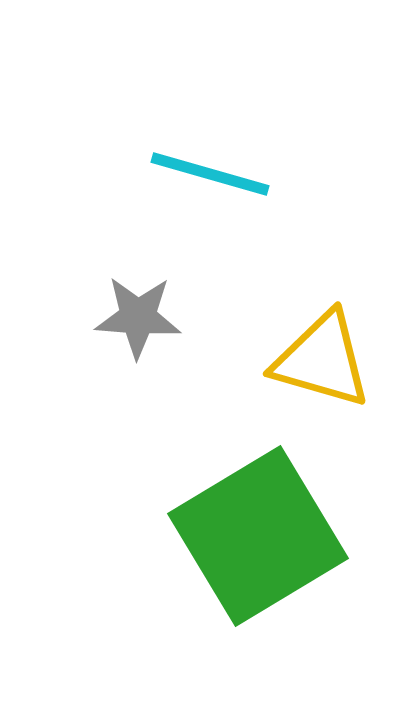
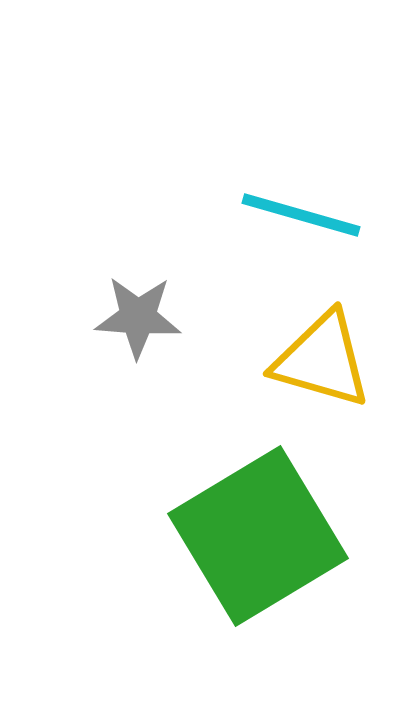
cyan line: moved 91 px right, 41 px down
